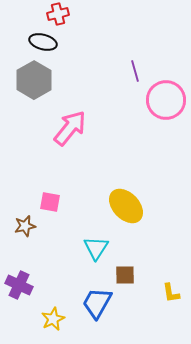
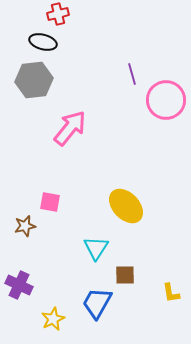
purple line: moved 3 px left, 3 px down
gray hexagon: rotated 24 degrees clockwise
